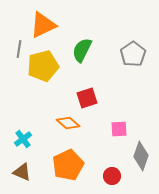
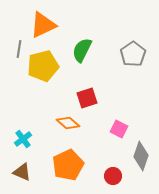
pink square: rotated 30 degrees clockwise
red circle: moved 1 px right
